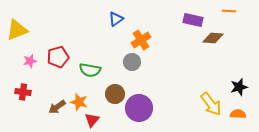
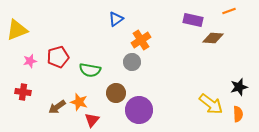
orange line: rotated 24 degrees counterclockwise
brown circle: moved 1 px right, 1 px up
yellow arrow: rotated 15 degrees counterclockwise
purple circle: moved 2 px down
orange semicircle: rotated 84 degrees clockwise
